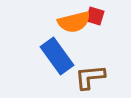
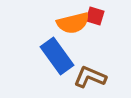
orange semicircle: moved 1 px left, 1 px down
brown L-shape: rotated 28 degrees clockwise
